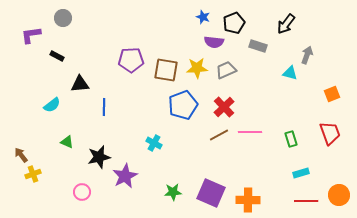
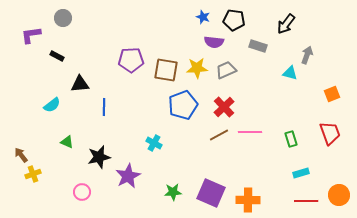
black pentagon: moved 3 px up; rotated 30 degrees clockwise
purple star: moved 3 px right
